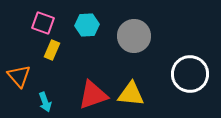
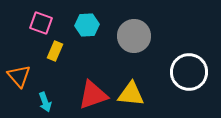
pink square: moved 2 px left
yellow rectangle: moved 3 px right, 1 px down
white circle: moved 1 px left, 2 px up
